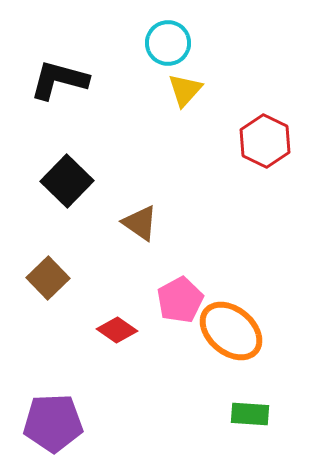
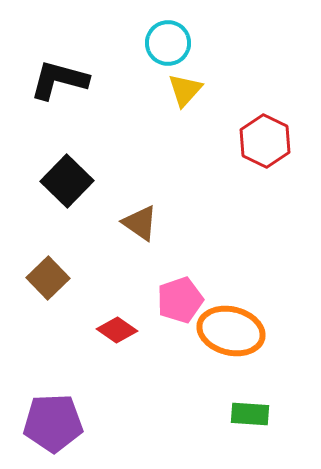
pink pentagon: rotated 9 degrees clockwise
orange ellipse: rotated 26 degrees counterclockwise
